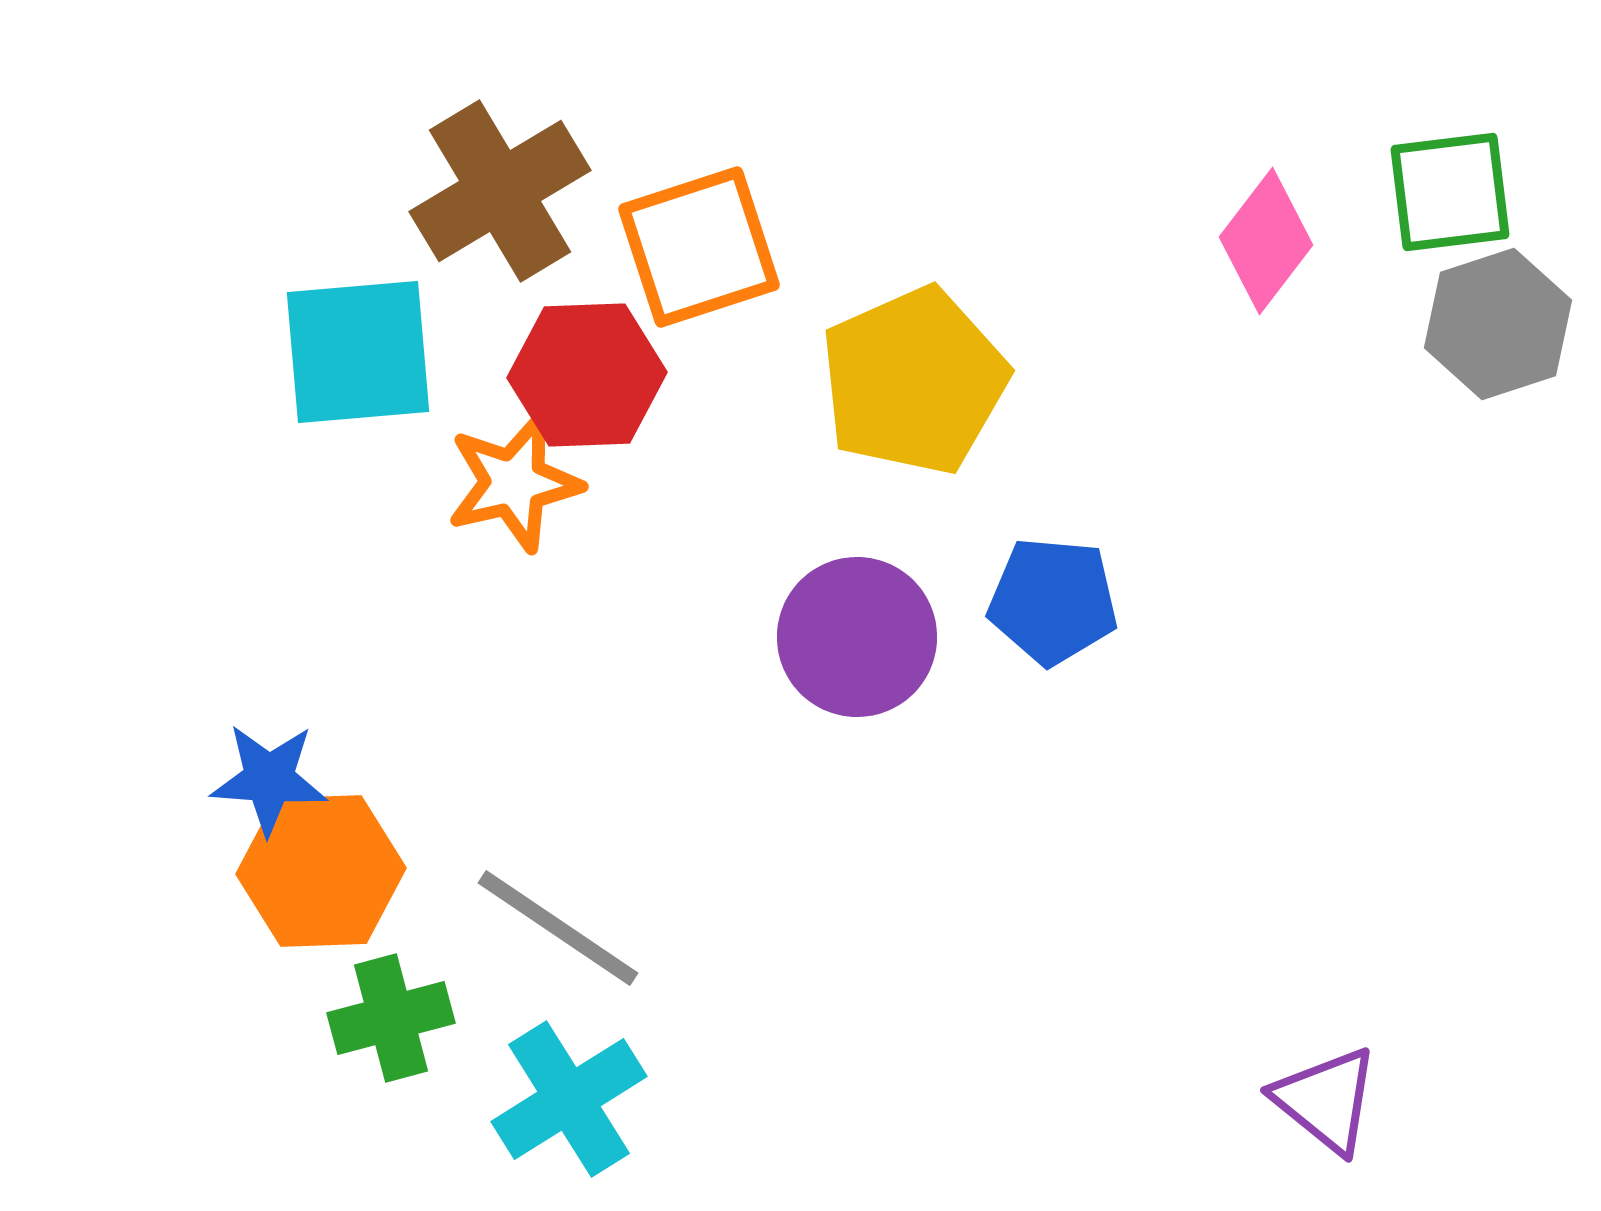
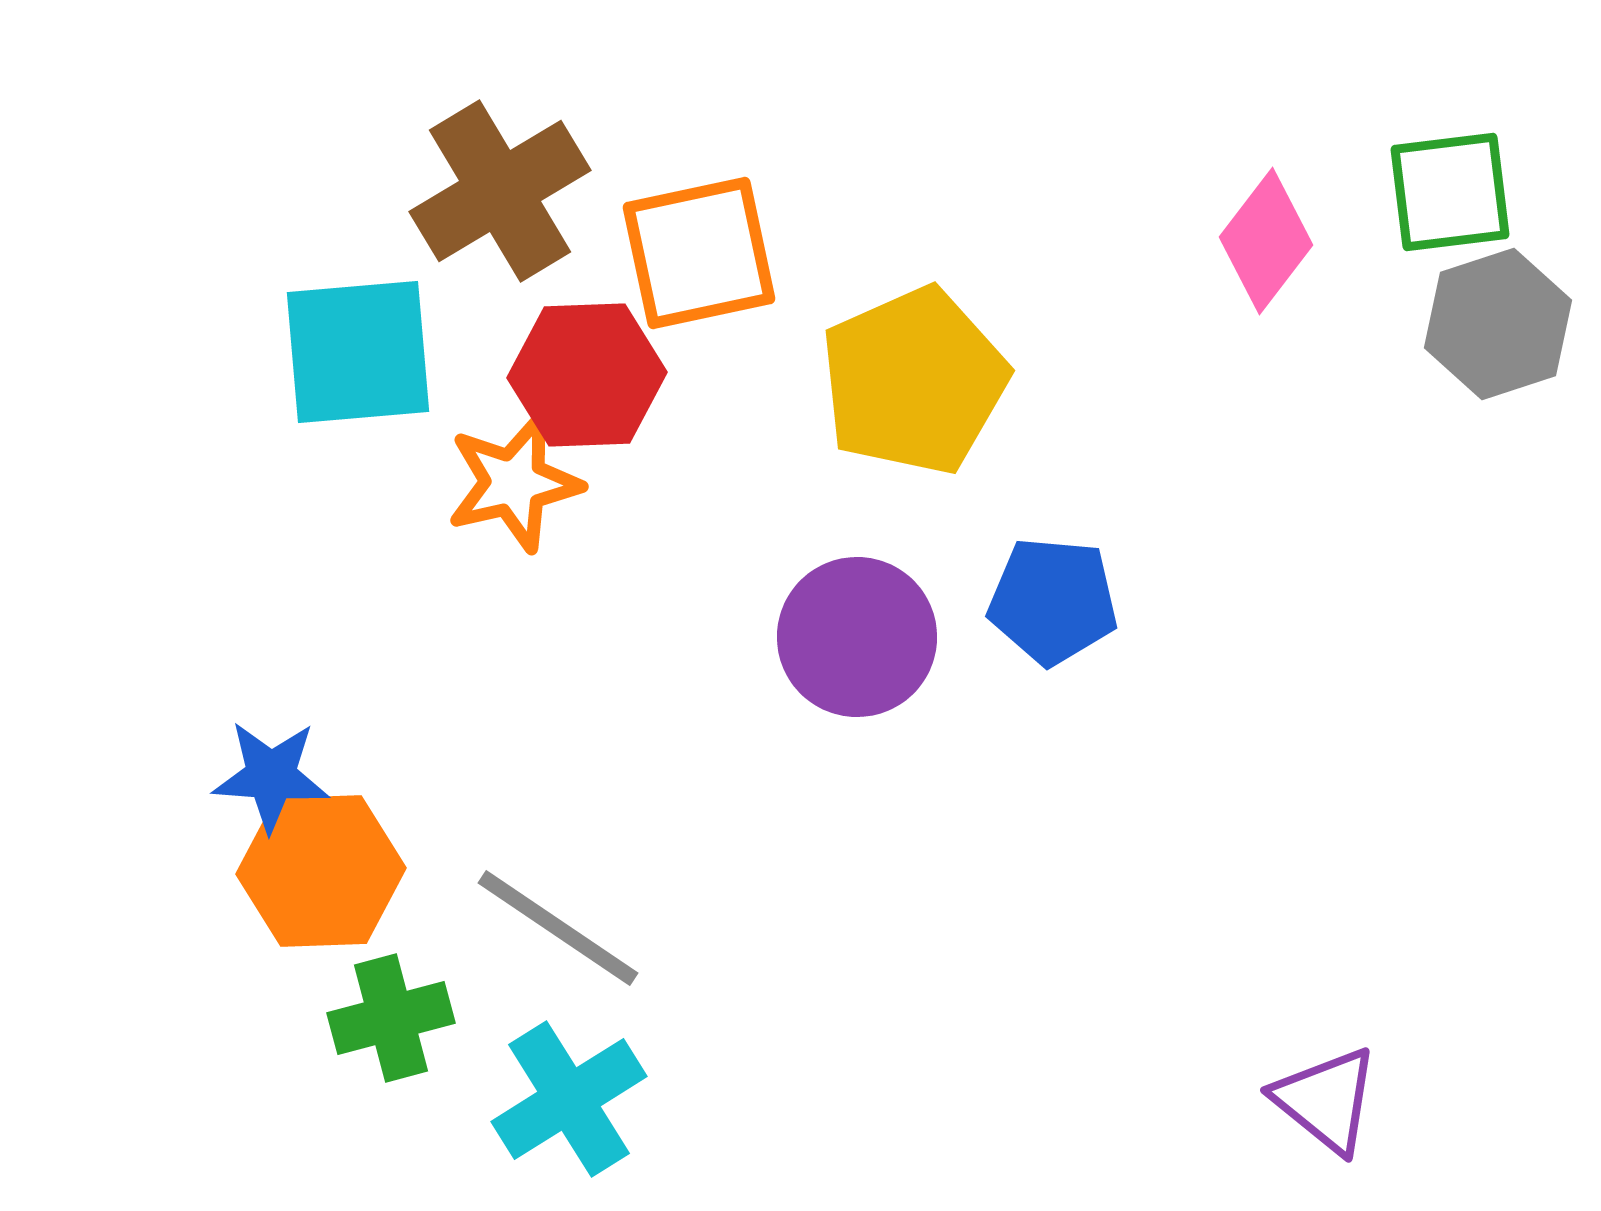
orange square: moved 6 px down; rotated 6 degrees clockwise
blue star: moved 2 px right, 3 px up
